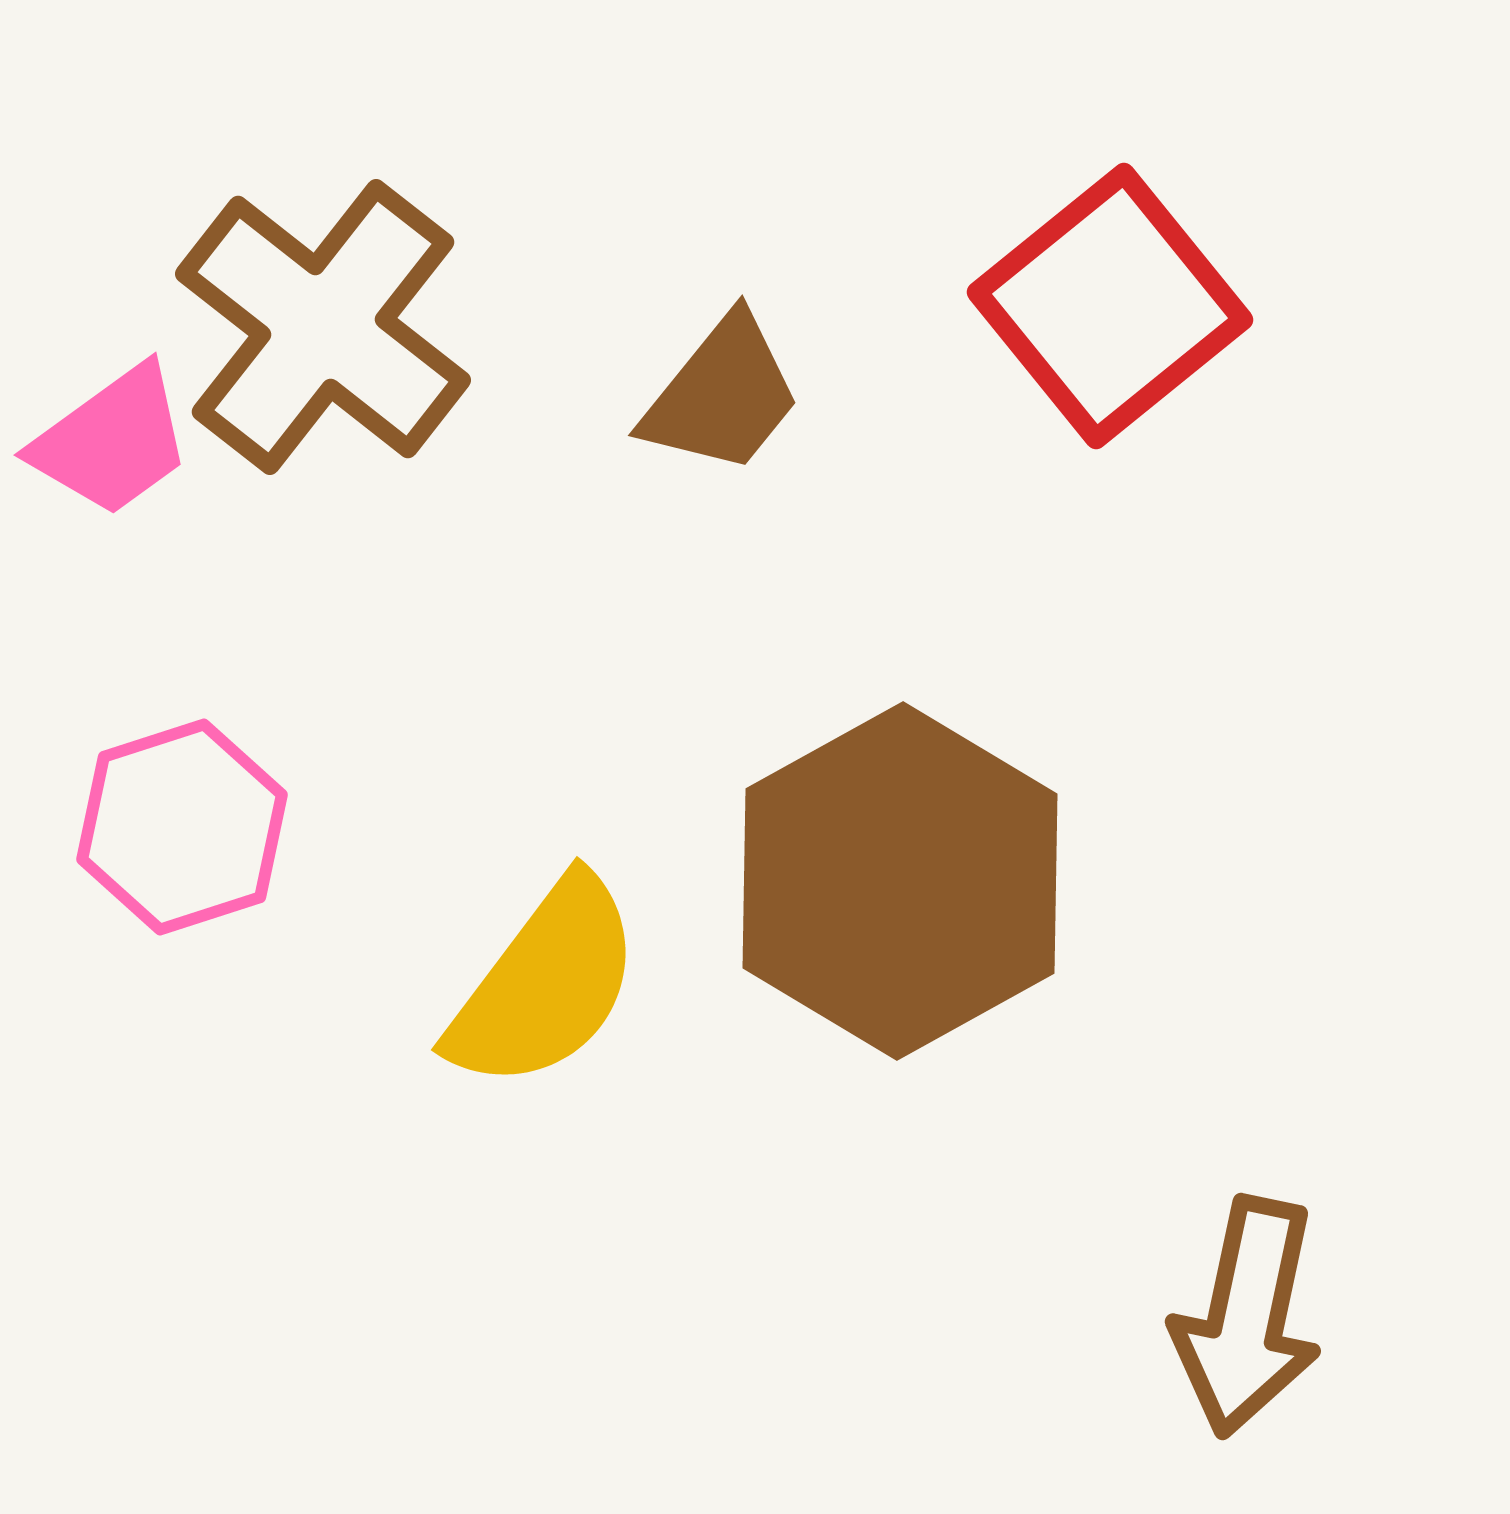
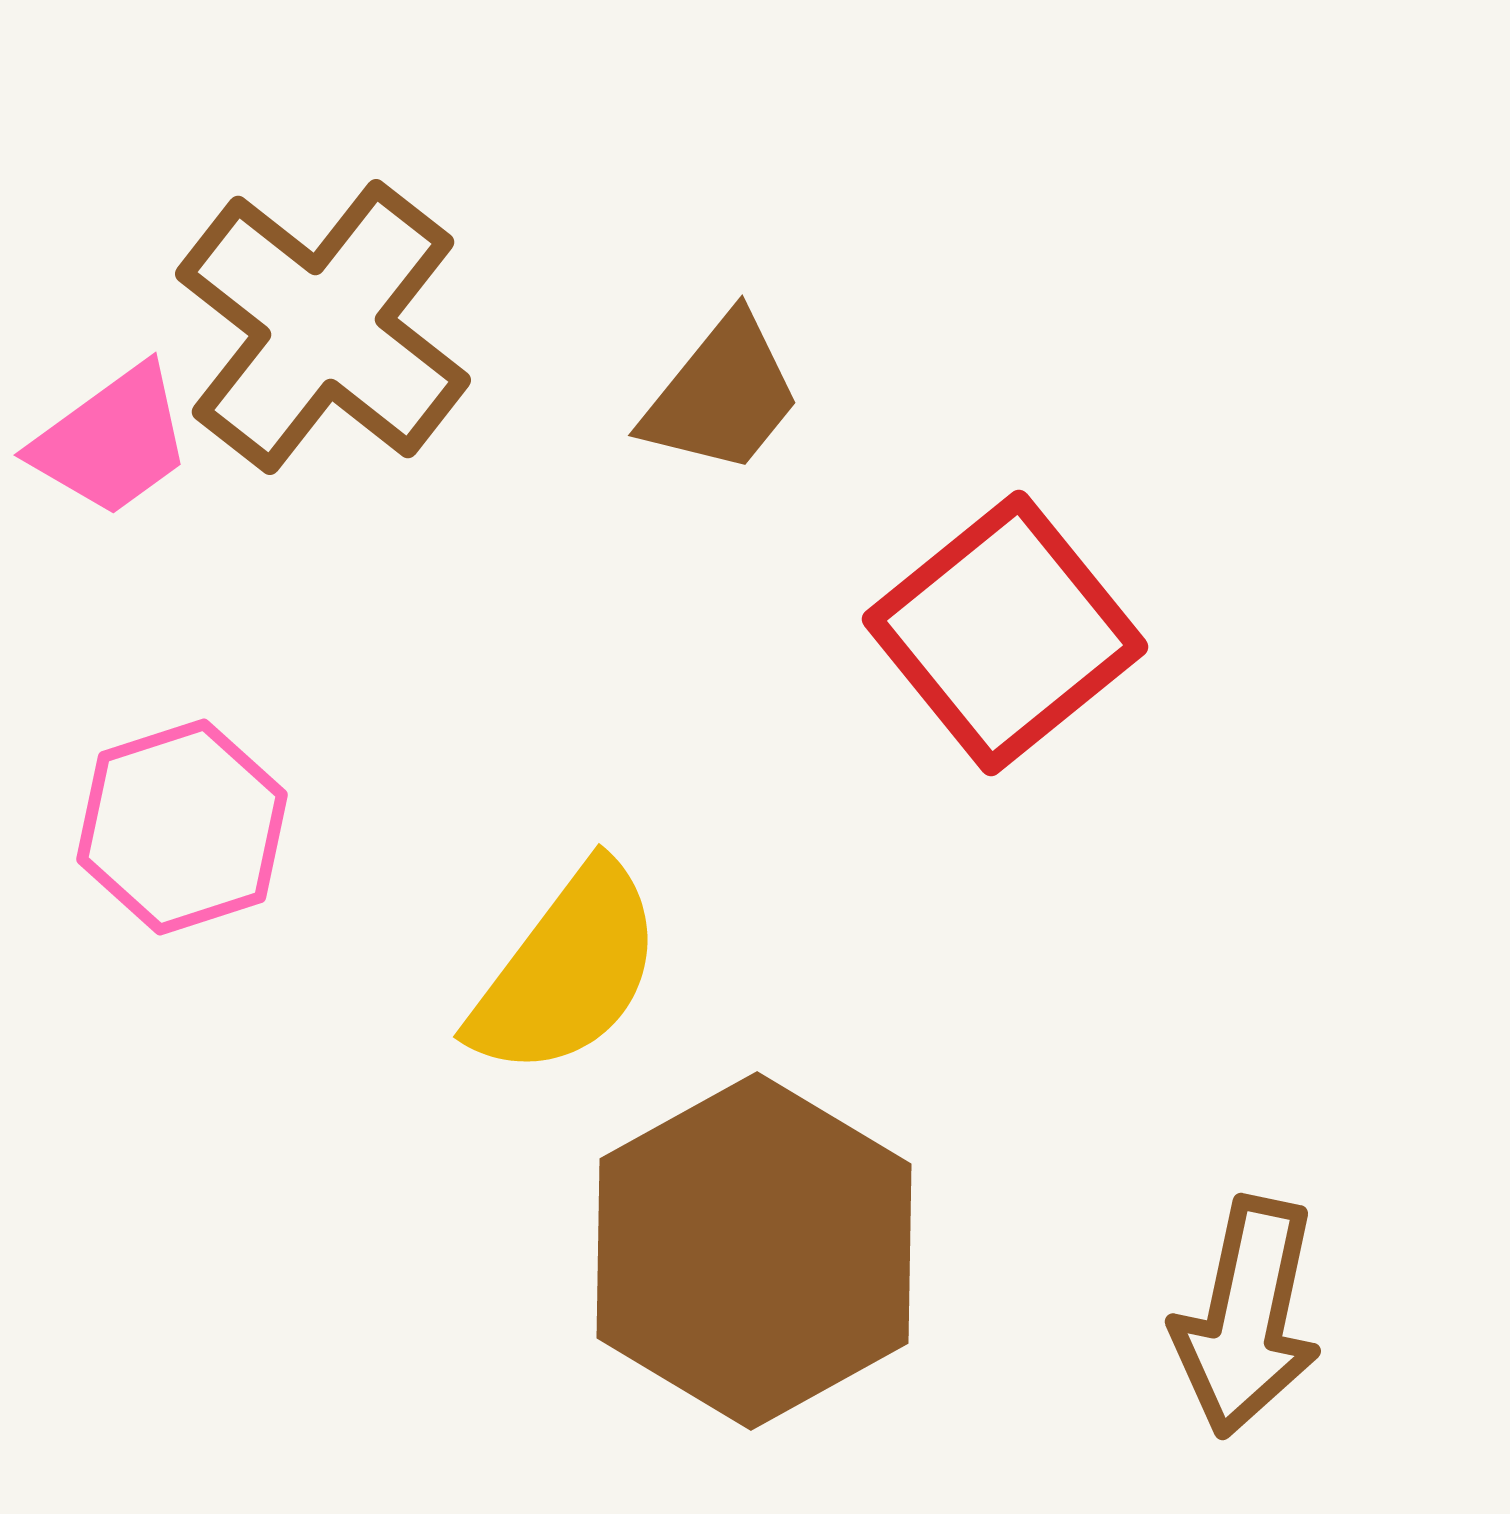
red square: moved 105 px left, 327 px down
brown hexagon: moved 146 px left, 370 px down
yellow semicircle: moved 22 px right, 13 px up
